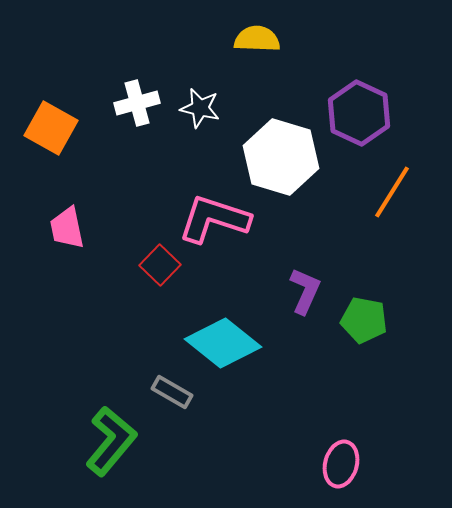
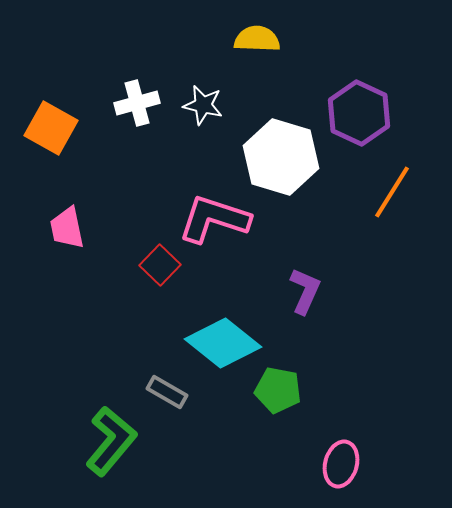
white star: moved 3 px right, 3 px up
green pentagon: moved 86 px left, 70 px down
gray rectangle: moved 5 px left
